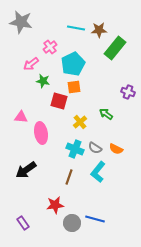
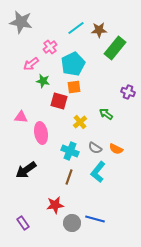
cyan line: rotated 48 degrees counterclockwise
cyan cross: moved 5 px left, 2 px down
